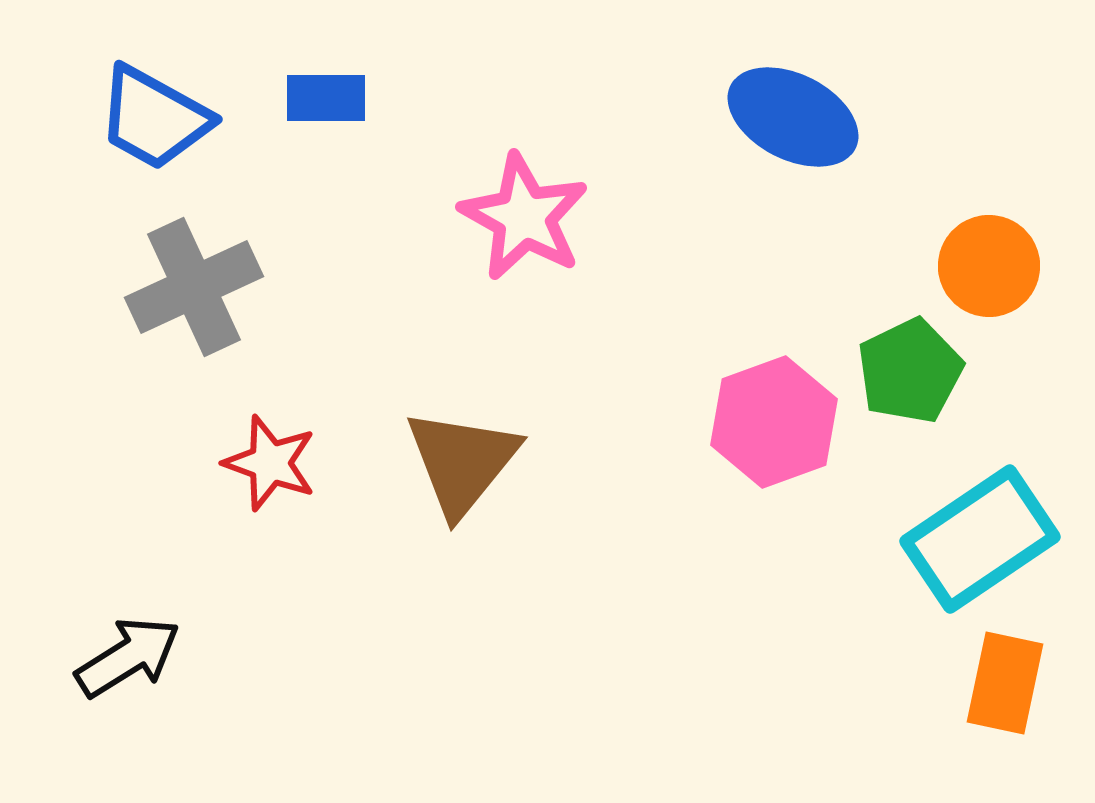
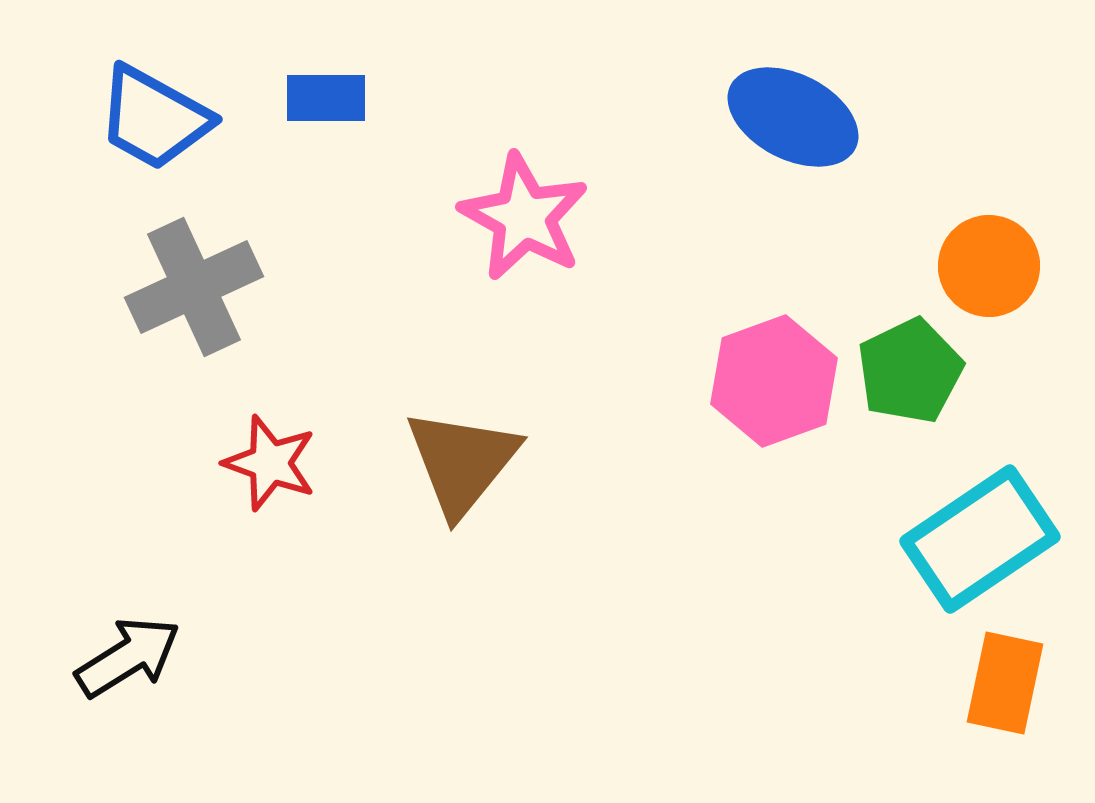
pink hexagon: moved 41 px up
